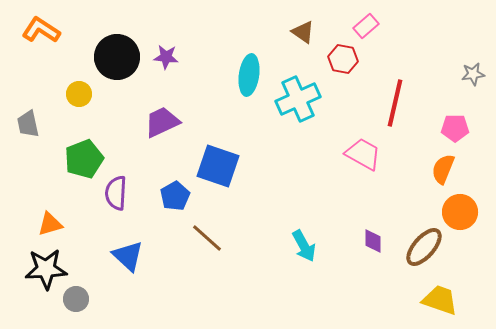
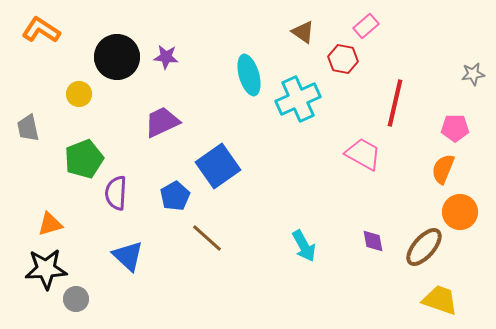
cyan ellipse: rotated 24 degrees counterclockwise
gray trapezoid: moved 4 px down
blue square: rotated 36 degrees clockwise
purple diamond: rotated 10 degrees counterclockwise
